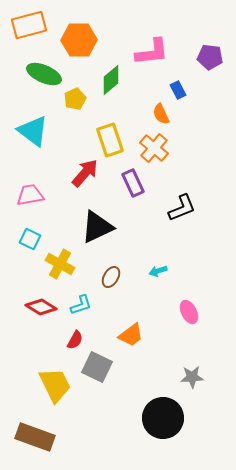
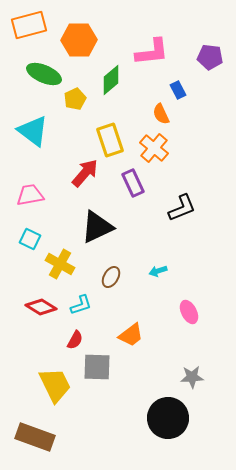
gray square: rotated 24 degrees counterclockwise
black circle: moved 5 px right
